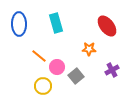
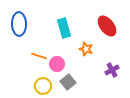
cyan rectangle: moved 8 px right, 5 px down
orange star: moved 3 px left; rotated 16 degrees clockwise
orange line: rotated 21 degrees counterclockwise
pink circle: moved 3 px up
gray square: moved 8 px left, 6 px down
